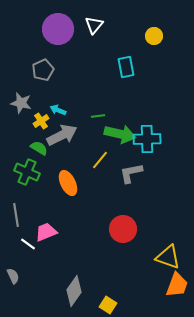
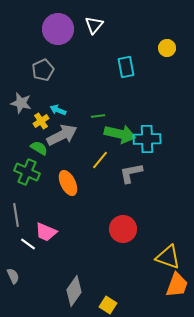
yellow circle: moved 13 px right, 12 px down
pink trapezoid: rotated 135 degrees counterclockwise
